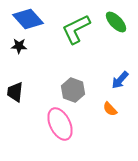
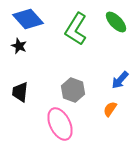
green L-shape: rotated 32 degrees counterclockwise
black star: rotated 21 degrees clockwise
black trapezoid: moved 5 px right
orange semicircle: rotated 77 degrees clockwise
